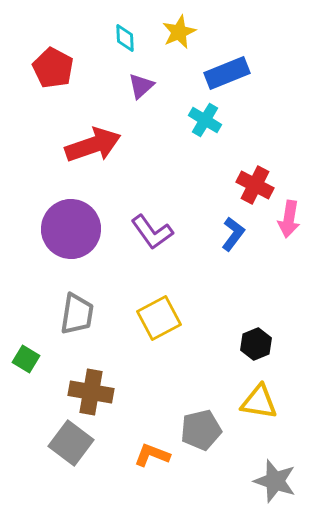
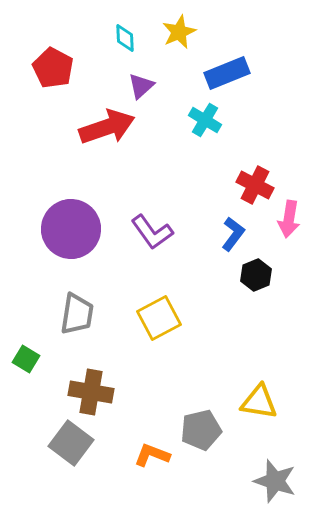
red arrow: moved 14 px right, 18 px up
black hexagon: moved 69 px up
